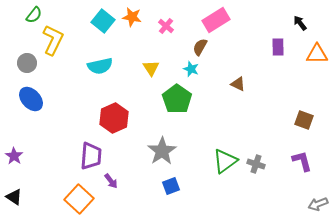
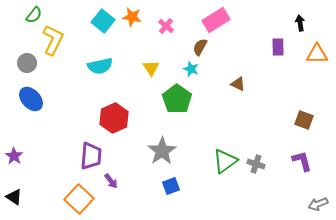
black arrow: rotated 28 degrees clockwise
